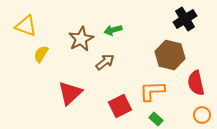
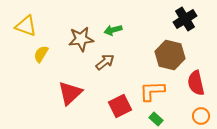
brown star: rotated 20 degrees clockwise
orange circle: moved 1 px left, 1 px down
